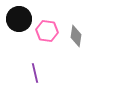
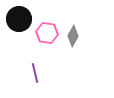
pink hexagon: moved 2 px down
gray diamond: moved 3 px left; rotated 20 degrees clockwise
